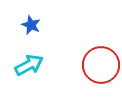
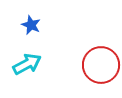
cyan arrow: moved 2 px left, 1 px up
